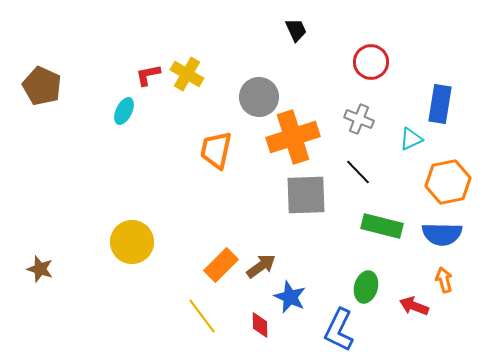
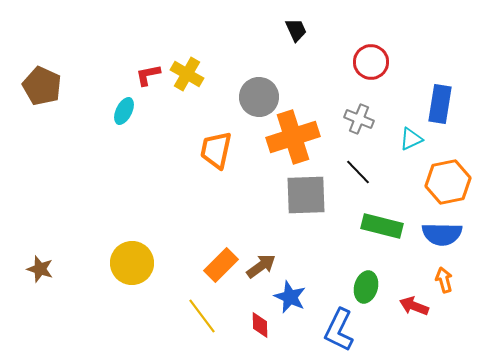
yellow circle: moved 21 px down
